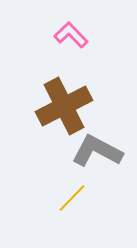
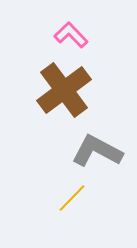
brown cross: moved 16 px up; rotated 10 degrees counterclockwise
